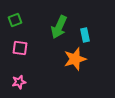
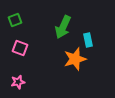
green arrow: moved 4 px right
cyan rectangle: moved 3 px right, 5 px down
pink square: rotated 14 degrees clockwise
pink star: moved 1 px left
